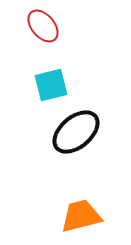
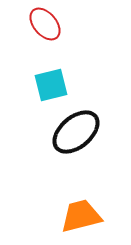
red ellipse: moved 2 px right, 2 px up
